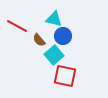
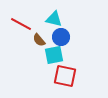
red line: moved 4 px right, 2 px up
blue circle: moved 2 px left, 1 px down
cyan square: rotated 30 degrees clockwise
